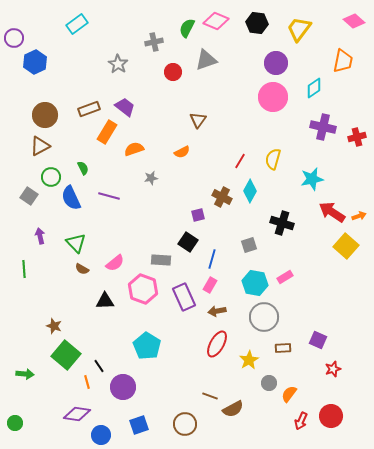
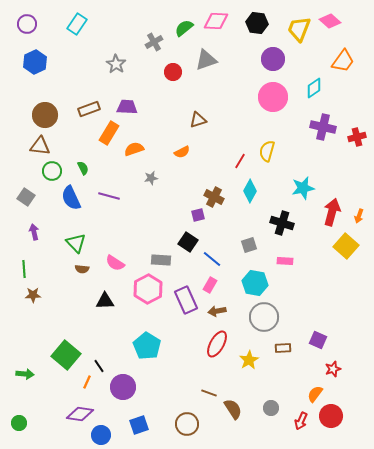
pink diamond at (216, 21): rotated 20 degrees counterclockwise
pink diamond at (354, 21): moved 24 px left
cyan rectangle at (77, 24): rotated 20 degrees counterclockwise
green semicircle at (187, 28): moved 3 px left; rotated 24 degrees clockwise
yellow trapezoid at (299, 29): rotated 16 degrees counterclockwise
purple circle at (14, 38): moved 13 px right, 14 px up
gray cross at (154, 42): rotated 18 degrees counterclockwise
orange trapezoid at (343, 61): rotated 25 degrees clockwise
purple circle at (276, 63): moved 3 px left, 4 px up
gray star at (118, 64): moved 2 px left
purple trapezoid at (125, 107): moved 2 px right; rotated 35 degrees counterclockwise
brown triangle at (198, 120): rotated 36 degrees clockwise
orange rectangle at (107, 132): moved 2 px right, 1 px down
brown triangle at (40, 146): rotated 35 degrees clockwise
yellow semicircle at (273, 159): moved 6 px left, 8 px up
green circle at (51, 177): moved 1 px right, 6 px up
cyan star at (312, 179): moved 9 px left, 9 px down
gray square at (29, 196): moved 3 px left, 1 px down
brown cross at (222, 197): moved 8 px left
red arrow at (332, 212): rotated 72 degrees clockwise
orange arrow at (359, 216): rotated 128 degrees clockwise
purple arrow at (40, 236): moved 6 px left, 4 px up
blue line at (212, 259): rotated 66 degrees counterclockwise
pink semicircle at (115, 263): rotated 72 degrees clockwise
brown semicircle at (82, 269): rotated 24 degrees counterclockwise
pink rectangle at (285, 277): moved 16 px up; rotated 35 degrees clockwise
pink hexagon at (143, 289): moved 5 px right; rotated 12 degrees clockwise
purple rectangle at (184, 297): moved 2 px right, 3 px down
brown star at (54, 326): moved 21 px left, 31 px up; rotated 21 degrees counterclockwise
orange line at (87, 382): rotated 40 degrees clockwise
gray circle at (269, 383): moved 2 px right, 25 px down
orange semicircle at (289, 394): moved 26 px right
brown line at (210, 396): moved 1 px left, 3 px up
brown semicircle at (233, 409): rotated 95 degrees counterclockwise
purple diamond at (77, 414): moved 3 px right
green circle at (15, 423): moved 4 px right
brown circle at (185, 424): moved 2 px right
